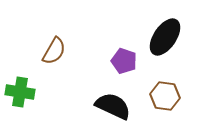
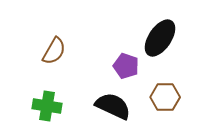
black ellipse: moved 5 px left, 1 px down
purple pentagon: moved 2 px right, 5 px down
green cross: moved 27 px right, 14 px down
brown hexagon: moved 1 px down; rotated 8 degrees counterclockwise
